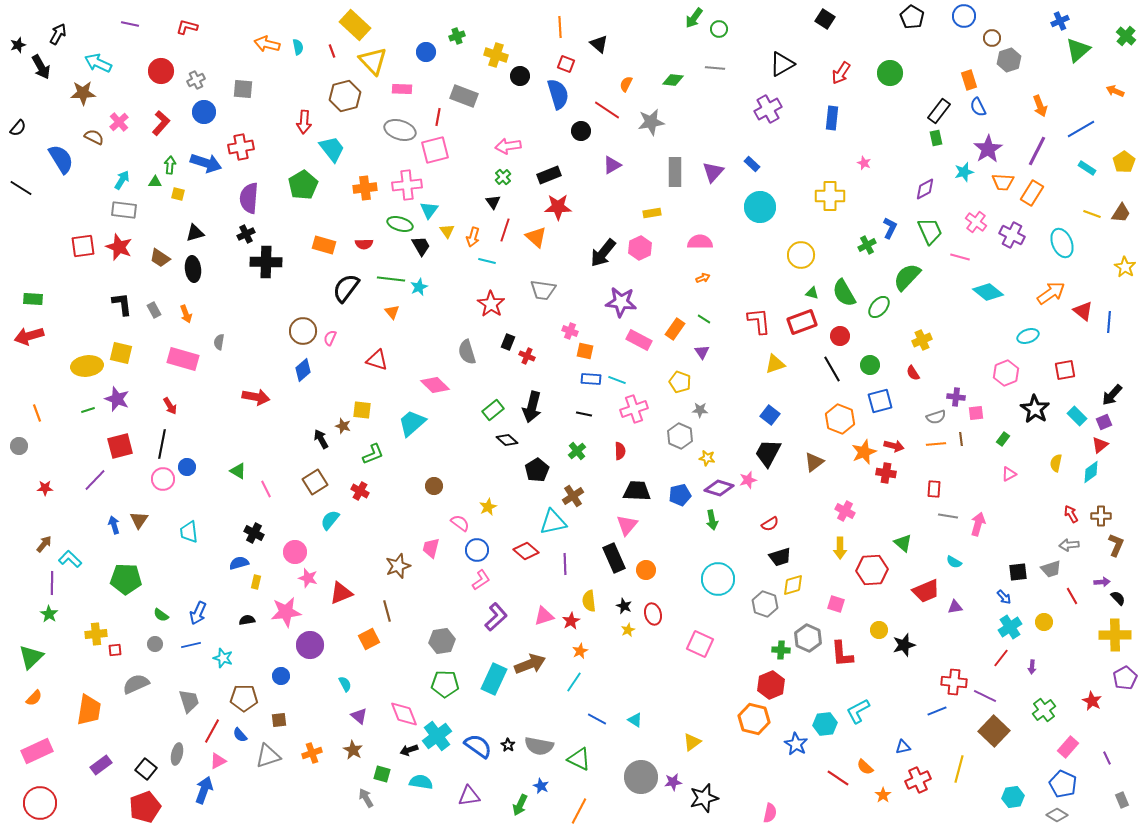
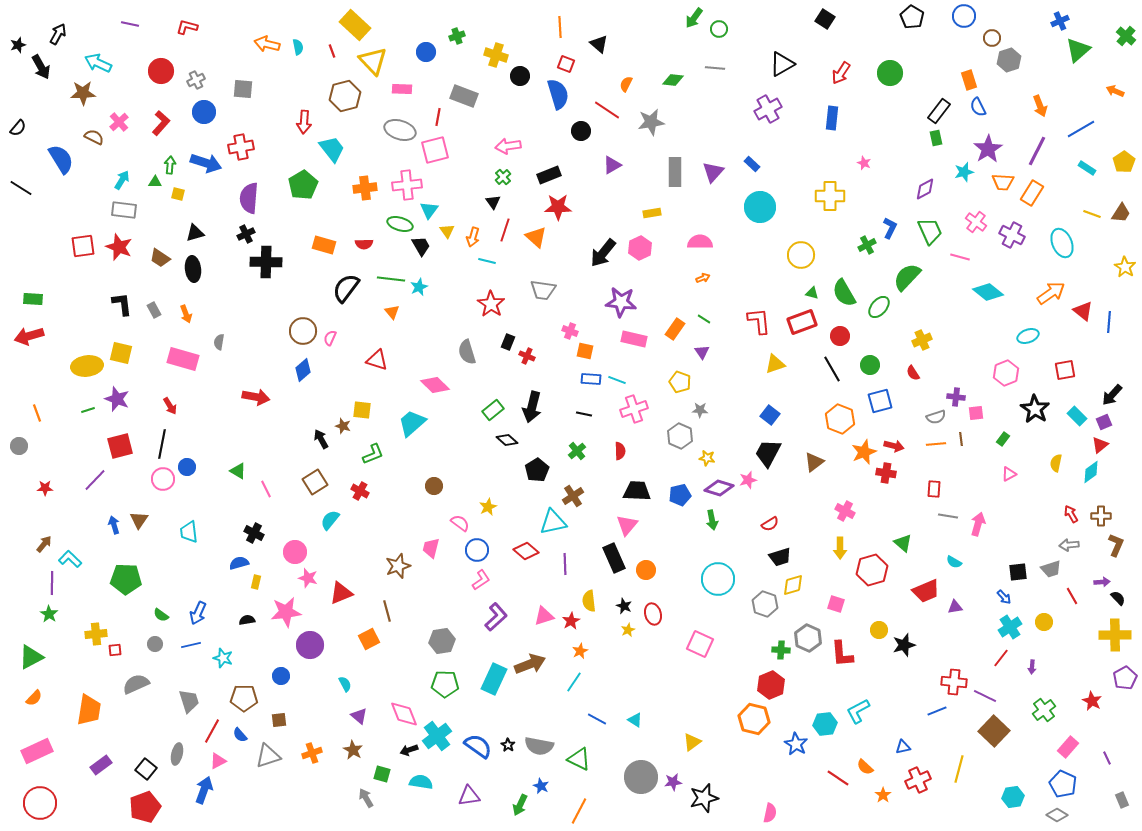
pink rectangle at (639, 340): moved 5 px left, 1 px up; rotated 15 degrees counterclockwise
red hexagon at (872, 570): rotated 12 degrees counterclockwise
green triangle at (31, 657): rotated 16 degrees clockwise
